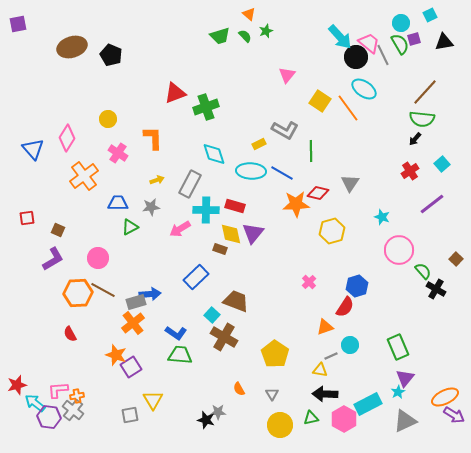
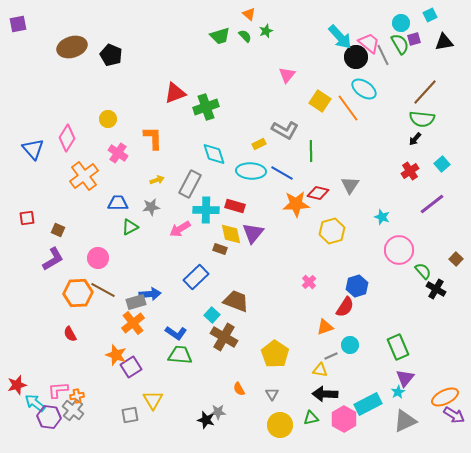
gray triangle at (350, 183): moved 2 px down
